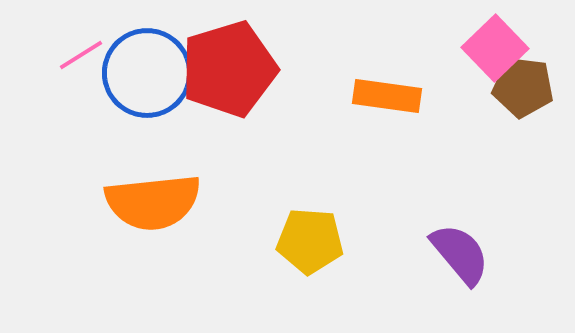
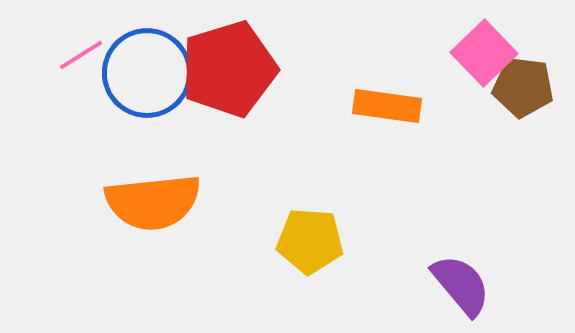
pink square: moved 11 px left, 5 px down
orange rectangle: moved 10 px down
purple semicircle: moved 1 px right, 31 px down
